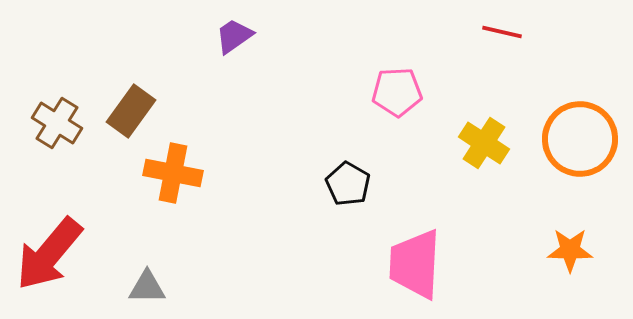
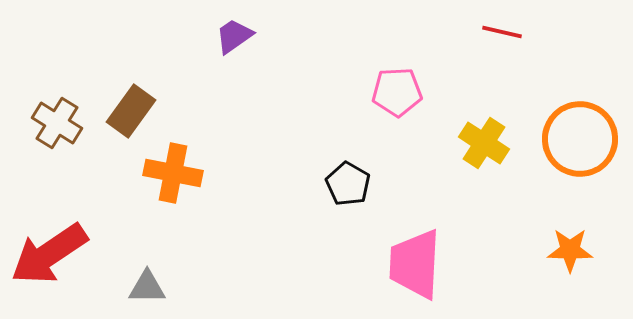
red arrow: rotated 16 degrees clockwise
